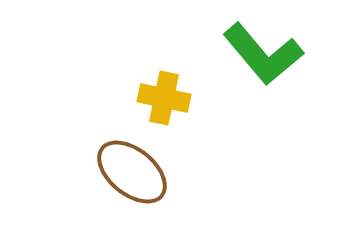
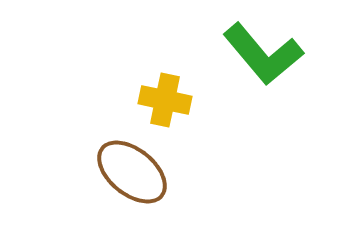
yellow cross: moved 1 px right, 2 px down
